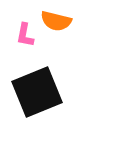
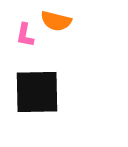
black square: rotated 21 degrees clockwise
